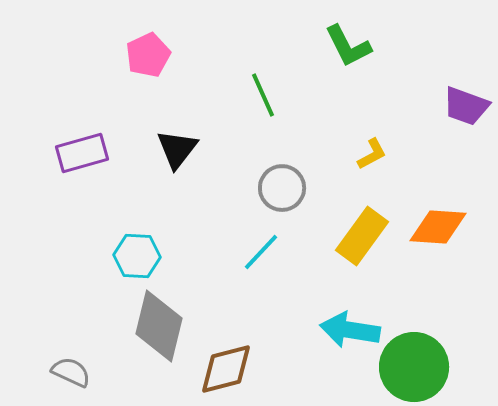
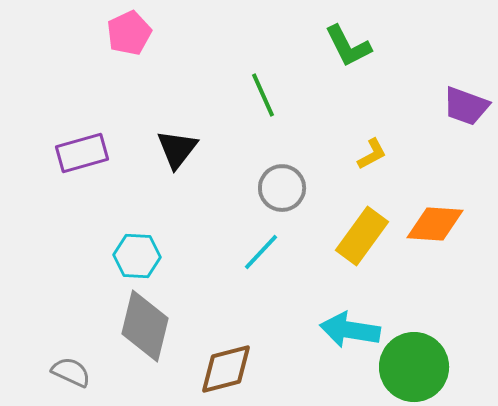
pink pentagon: moved 19 px left, 22 px up
orange diamond: moved 3 px left, 3 px up
gray diamond: moved 14 px left
